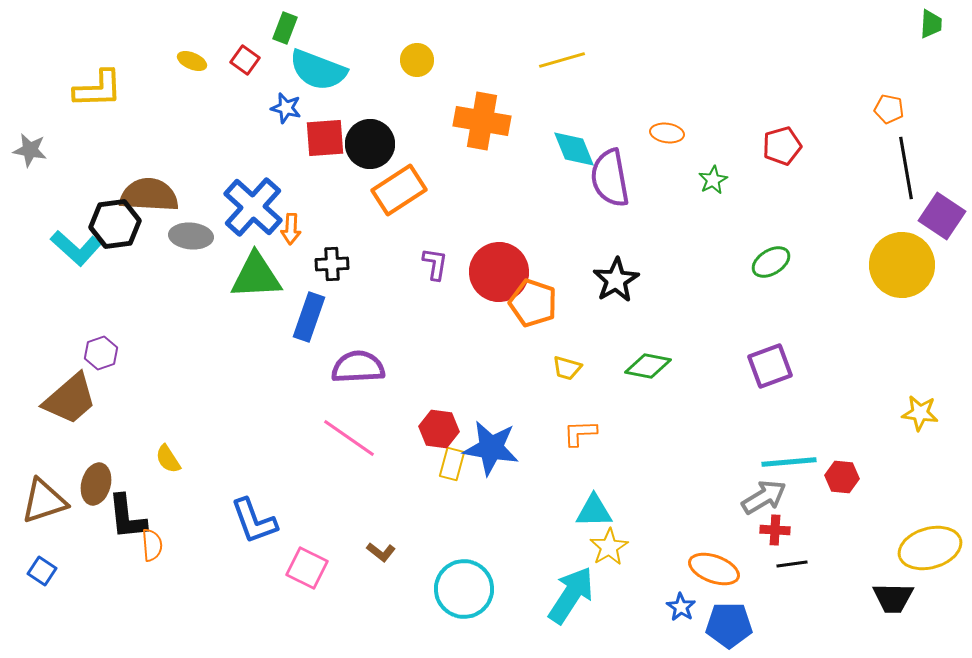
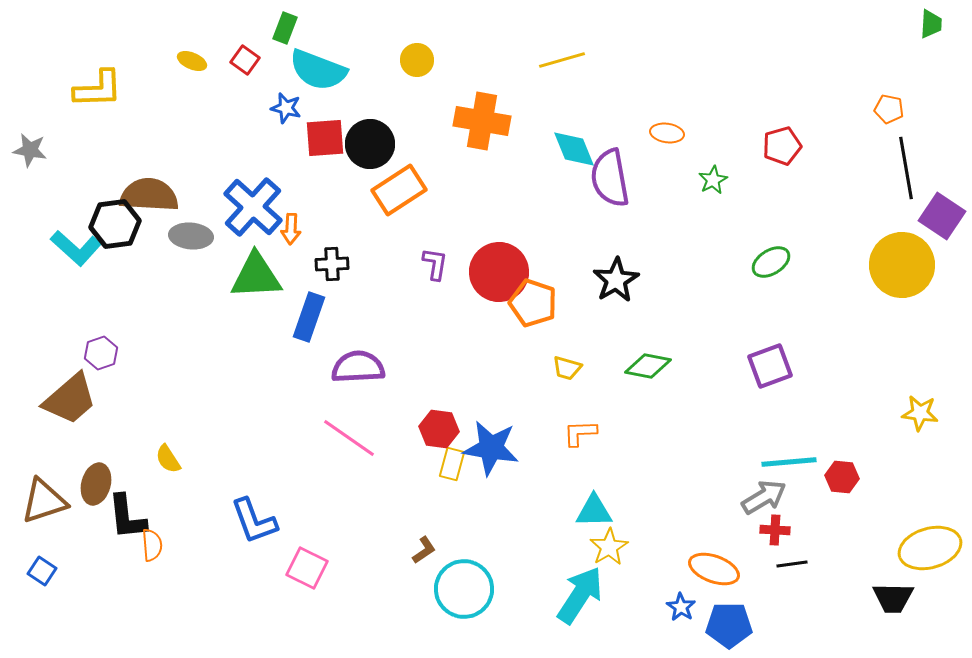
brown L-shape at (381, 552): moved 43 px right, 2 px up; rotated 72 degrees counterclockwise
cyan arrow at (571, 595): moved 9 px right
